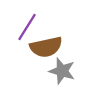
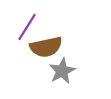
gray star: rotated 28 degrees clockwise
